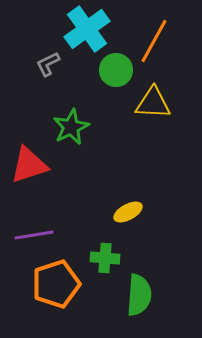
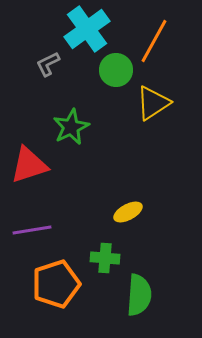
yellow triangle: rotated 36 degrees counterclockwise
purple line: moved 2 px left, 5 px up
